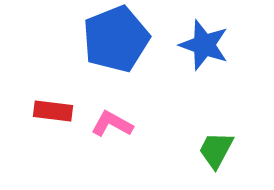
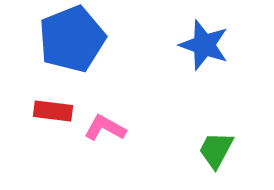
blue pentagon: moved 44 px left
pink L-shape: moved 7 px left, 4 px down
